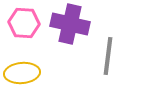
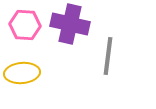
pink hexagon: moved 1 px right, 2 px down
